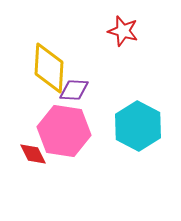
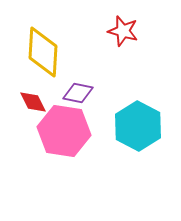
yellow diamond: moved 6 px left, 16 px up
purple diamond: moved 4 px right, 3 px down; rotated 8 degrees clockwise
red diamond: moved 52 px up
